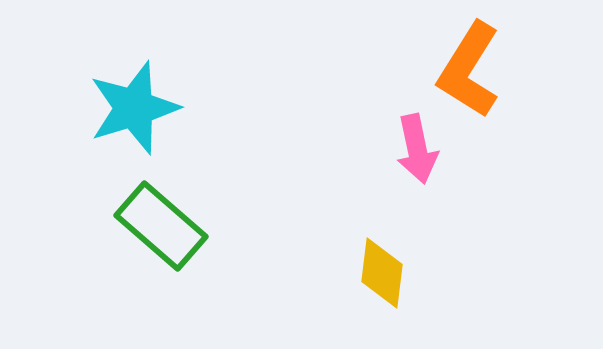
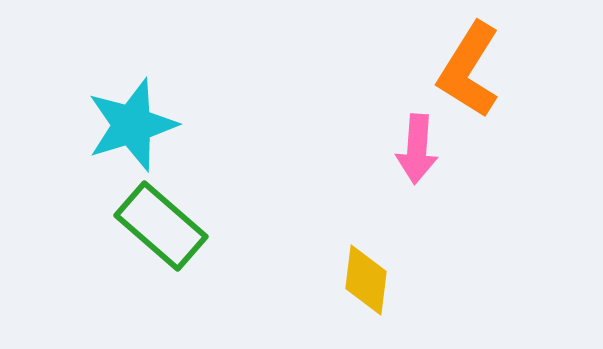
cyan star: moved 2 px left, 17 px down
pink arrow: rotated 16 degrees clockwise
yellow diamond: moved 16 px left, 7 px down
